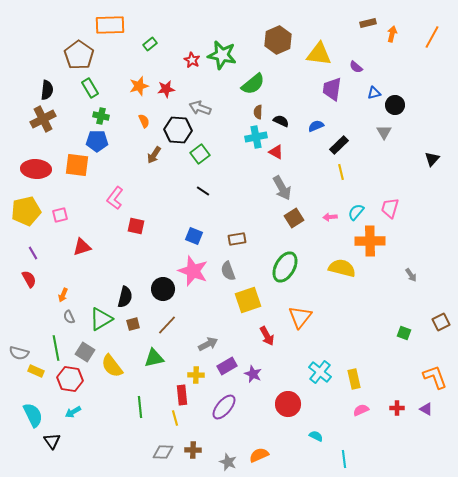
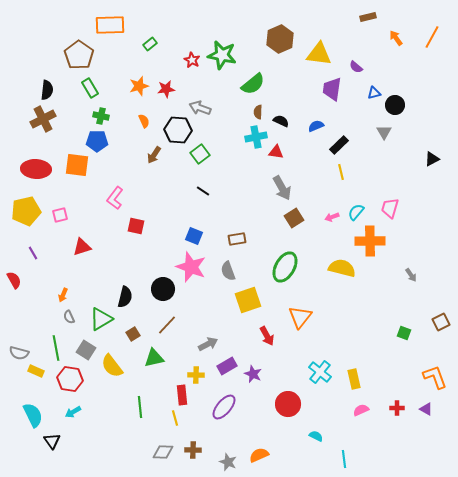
brown rectangle at (368, 23): moved 6 px up
orange arrow at (392, 34): moved 4 px right, 4 px down; rotated 49 degrees counterclockwise
brown hexagon at (278, 40): moved 2 px right, 1 px up
red triangle at (276, 152): rotated 21 degrees counterclockwise
black triangle at (432, 159): rotated 21 degrees clockwise
pink arrow at (330, 217): moved 2 px right; rotated 16 degrees counterclockwise
pink star at (193, 271): moved 2 px left, 4 px up
red semicircle at (29, 279): moved 15 px left, 1 px down
brown square at (133, 324): moved 10 px down; rotated 16 degrees counterclockwise
gray square at (85, 352): moved 1 px right, 2 px up
